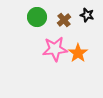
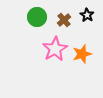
black star: rotated 16 degrees clockwise
pink star: rotated 25 degrees counterclockwise
orange star: moved 4 px right, 1 px down; rotated 18 degrees clockwise
